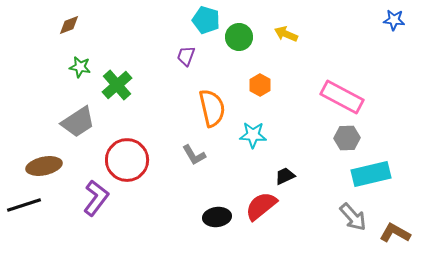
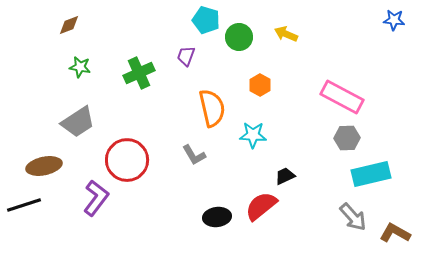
green cross: moved 22 px right, 12 px up; rotated 16 degrees clockwise
